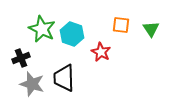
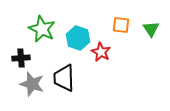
cyan hexagon: moved 6 px right, 4 px down
black cross: rotated 18 degrees clockwise
